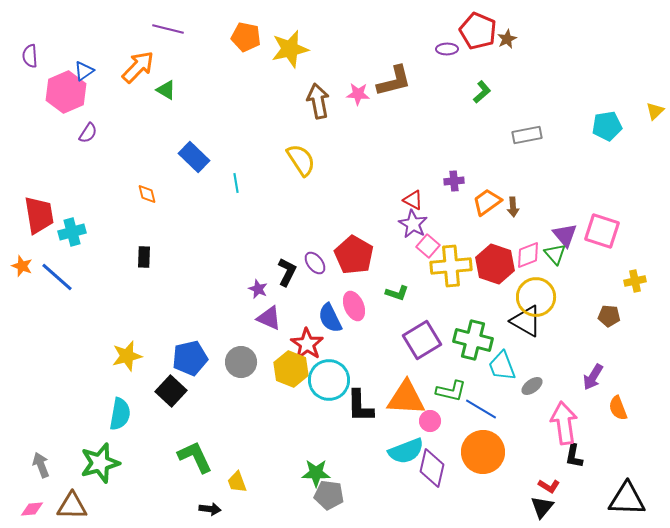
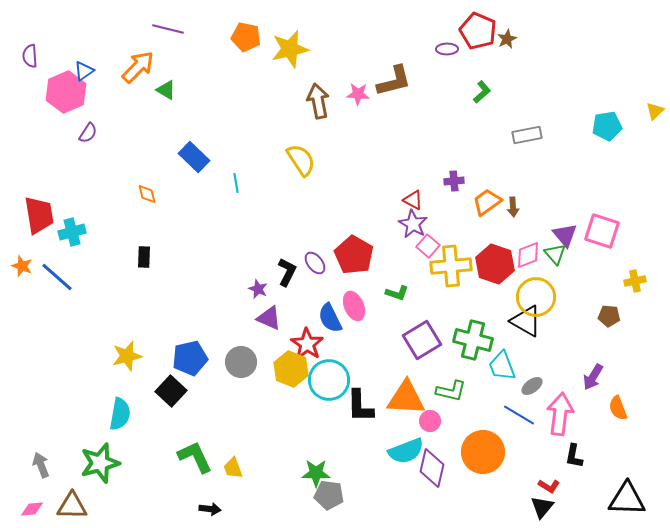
blue line at (481, 409): moved 38 px right, 6 px down
pink arrow at (564, 423): moved 4 px left, 9 px up; rotated 15 degrees clockwise
yellow trapezoid at (237, 482): moved 4 px left, 14 px up
